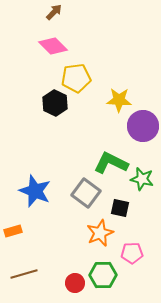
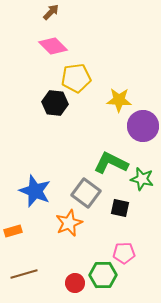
brown arrow: moved 3 px left
black hexagon: rotated 20 degrees counterclockwise
orange star: moved 31 px left, 10 px up
pink pentagon: moved 8 px left
